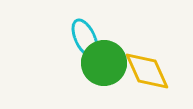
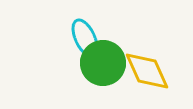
green circle: moved 1 px left
